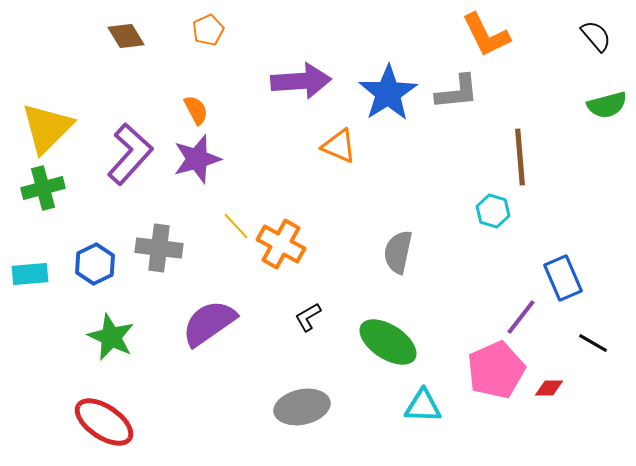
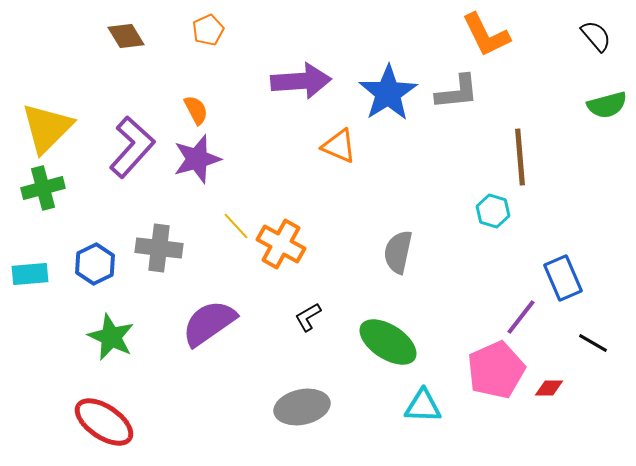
purple L-shape: moved 2 px right, 7 px up
